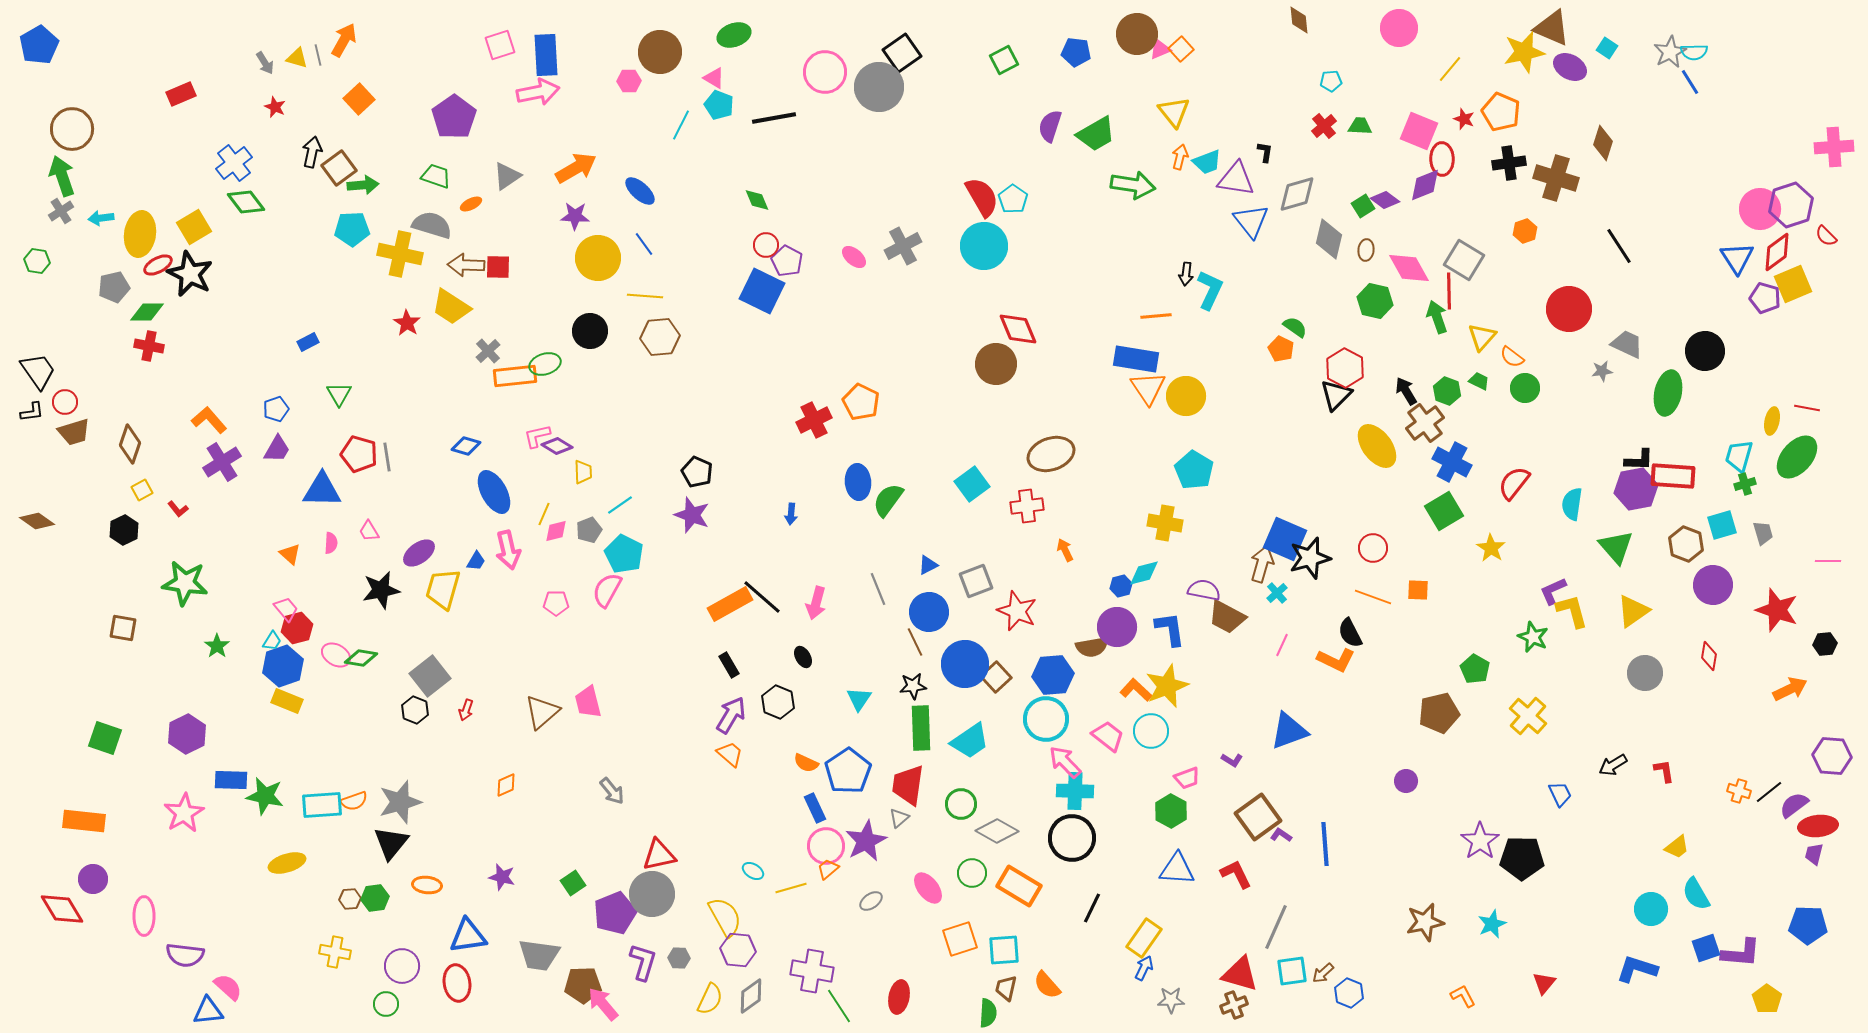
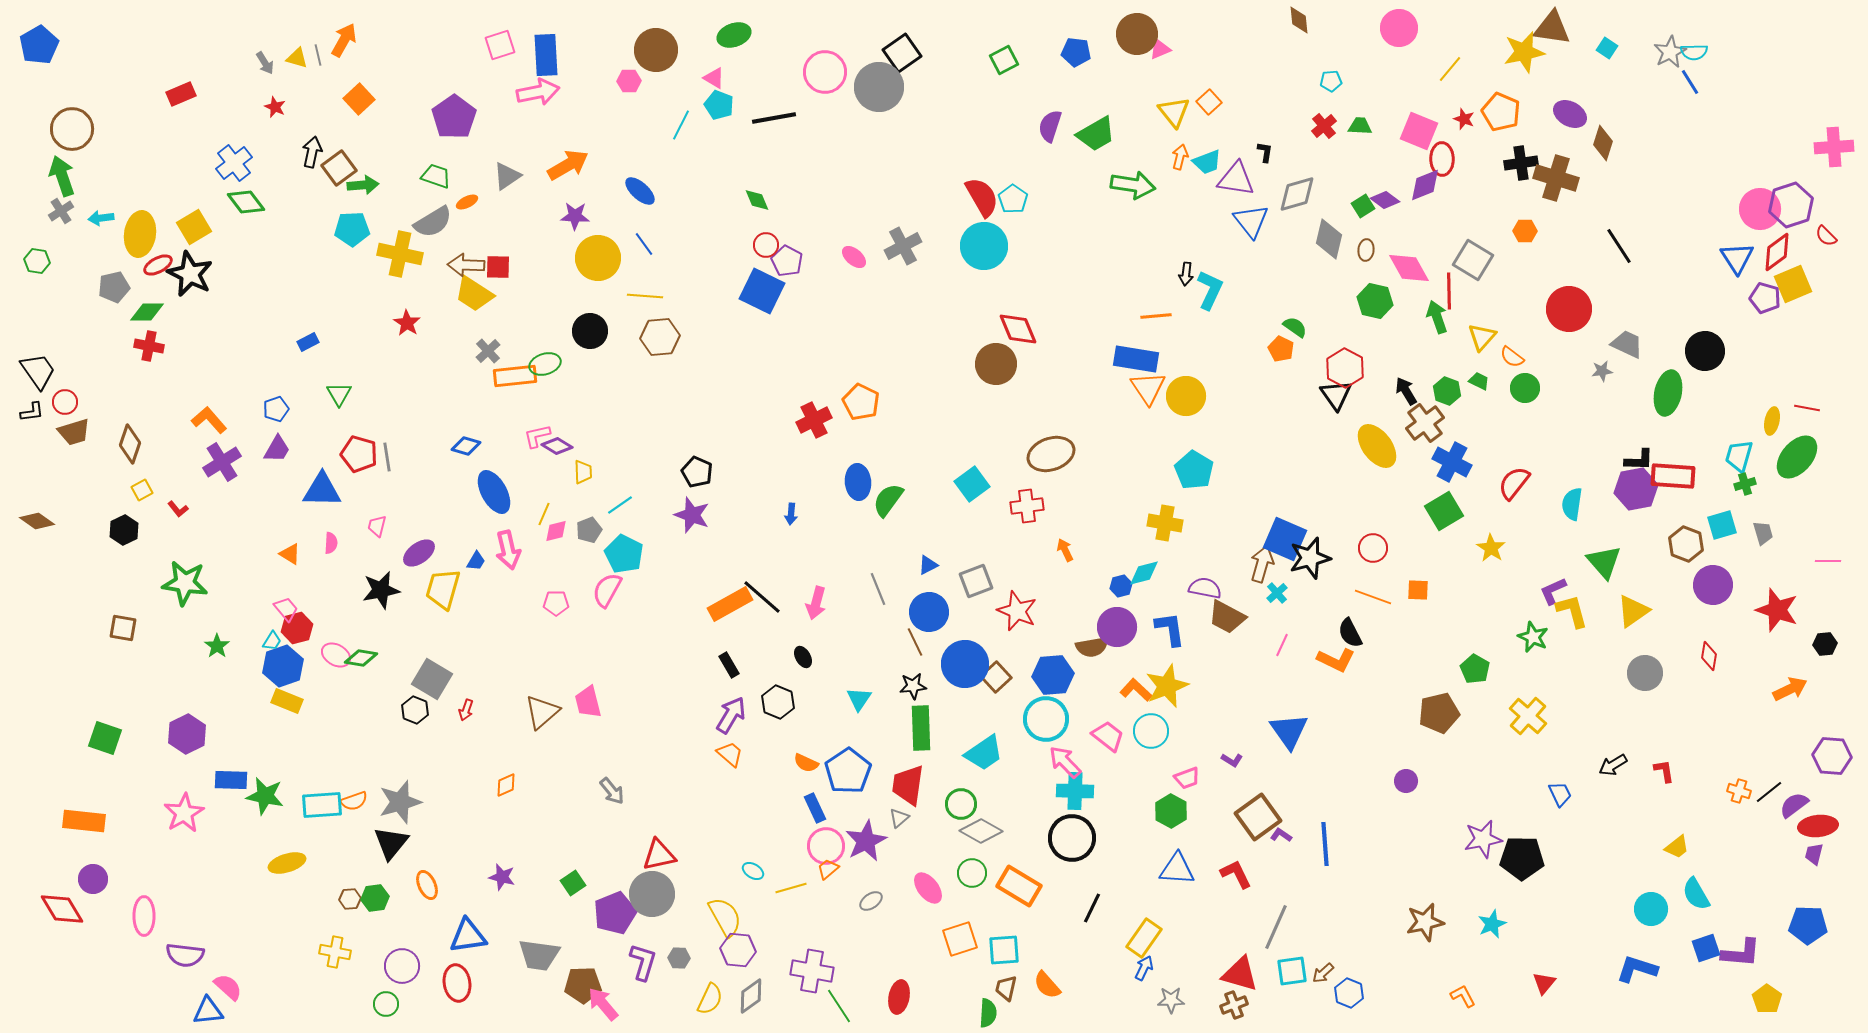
brown triangle at (1552, 28): rotated 15 degrees counterclockwise
orange square at (1181, 49): moved 28 px right, 53 px down
brown circle at (660, 52): moved 4 px left, 2 px up
purple ellipse at (1570, 67): moved 47 px down
black cross at (1509, 163): moved 12 px right
orange arrow at (576, 168): moved 8 px left, 3 px up
orange ellipse at (471, 204): moved 4 px left, 2 px up
gray semicircle at (432, 225): moved 1 px right, 3 px up; rotated 132 degrees clockwise
orange hexagon at (1525, 231): rotated 20 degrees clockwise
gray square at (1464, 260): moved 9 px right
yellow trapezoid at (451, 307): moved 23 px right, 13 px up
black triangle at (1336, 395): rotated 20 degrees counterclockwise
pink trapezoid at (369, 531): moved 8 px right, 5 px up; rotated 45 degrees clockwise
green triangle at (1616, 547): moved 12 px left, 15 px down
orange triangle at (290, 554): rotated 10 degrees counterclockwise
purple semicircle at (1204, 590): moved 1 px right, 2 px up
gray square at (430, 676): moved 2 px right, 3 px down; rotated 21 degrees counterclockwise
blue triangle at (1289, 731): rotated 45 degrees counterclockwise
cyan trapezoid at (970, 741): moved 14 px right, 12 px down
gray diamond at (997, 831): moved 16 px left
purple star at (1480, 841): moved 3 px right, 2 px up; rotated 24 degrees clockwise
orange ellipse at (427, 885): rotated 60 degrees clockwise
